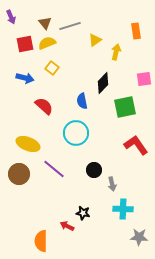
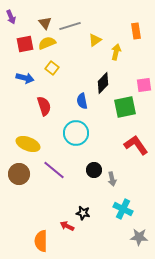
pink square: moved 6 px down
red semicircle: rotated 30 degrees clockwise
purple line: moved 1 px down
gray arrow: moved 5 px up
cyan cross: rotated 24 degrees clockwise
